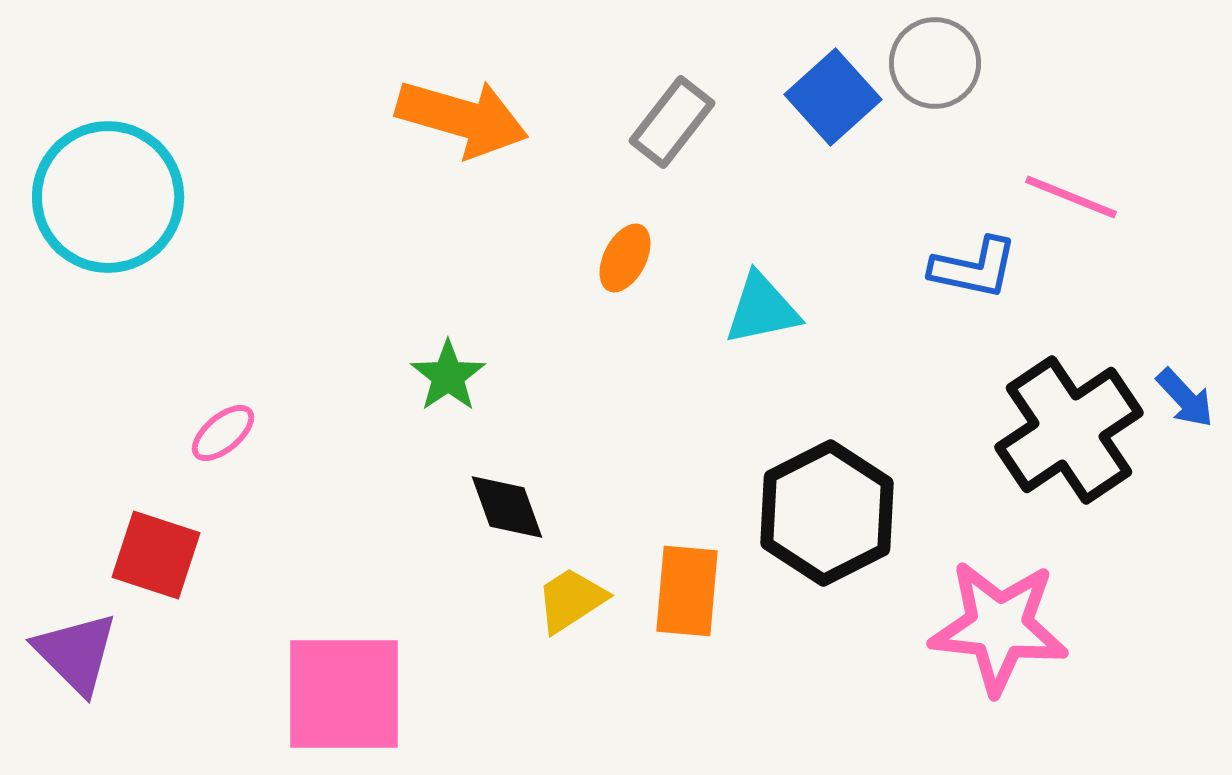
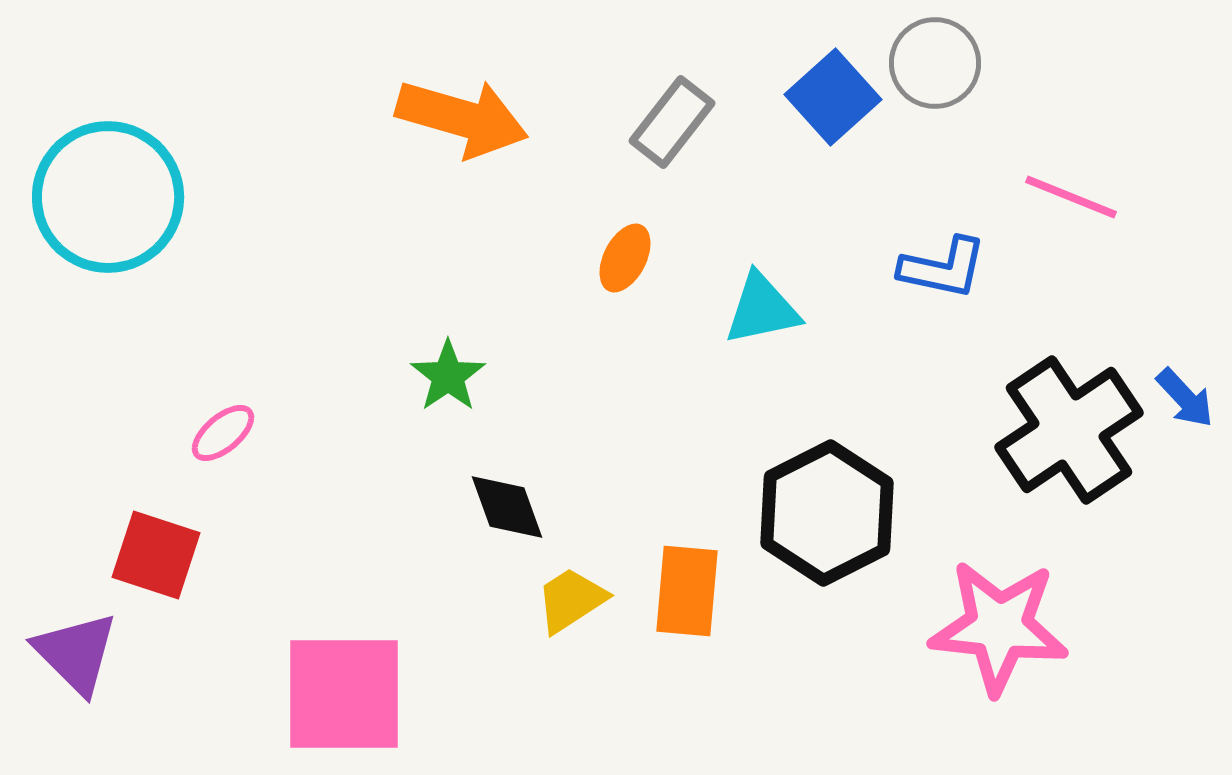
blue L-shape: moved 31 px left
